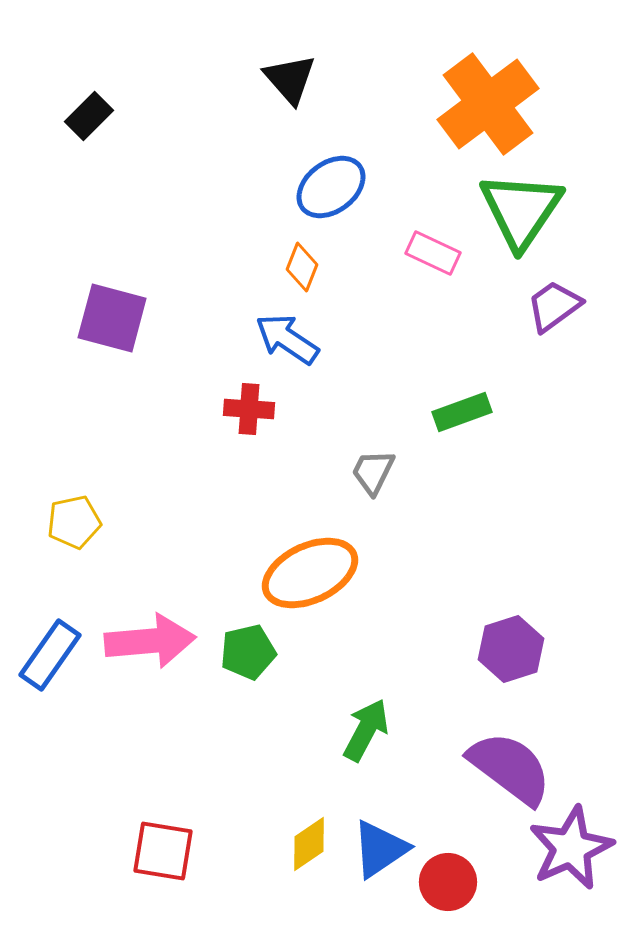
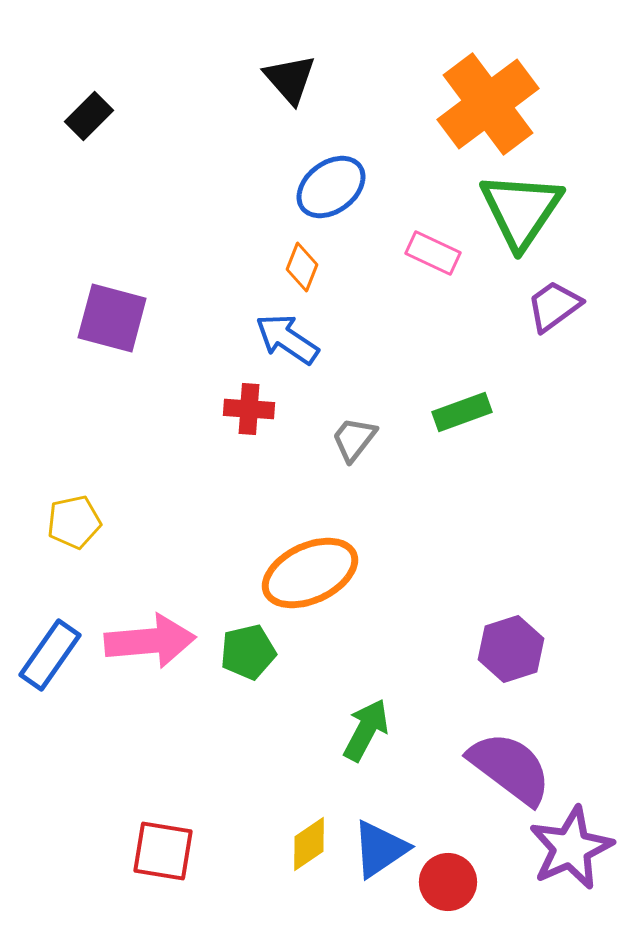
gray trapezoid: moved 19 px left, 33 px up; rotated 12 degrees clockwise
